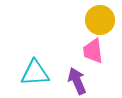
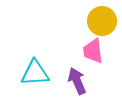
yellow circle: moved 2 px right, 1 px down
